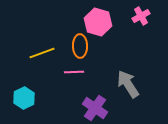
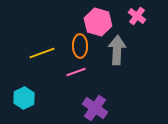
pink cross: moved 4 px left; rotated 24 degrees counterclockwise
pink line: moved 2 px right; rotated 18 degrees counterclockwise
gray arrow: moved 11 px left, 34 px up; rotated 36 degrees clockwise
